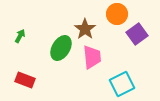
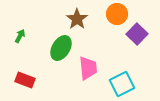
brown star: moved 8 px left, 10 px up
purple square: rotated 10 degrees counterclockwise
pink trapezoid: moved 4 px left, 11 px down
